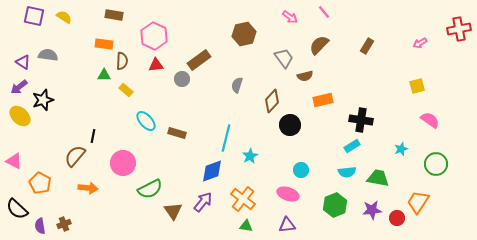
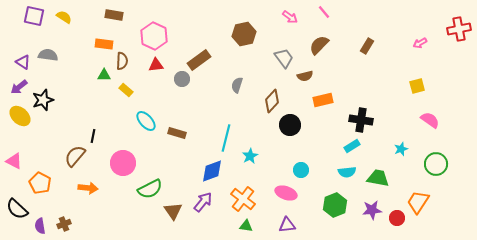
pink ellipse at (288, 194): moved 2 px left, 1 px up
